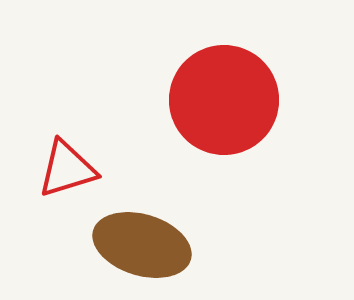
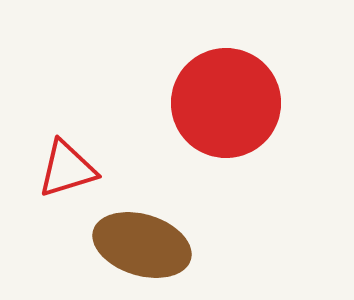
red circle: moved 2 px right, 3 px down
